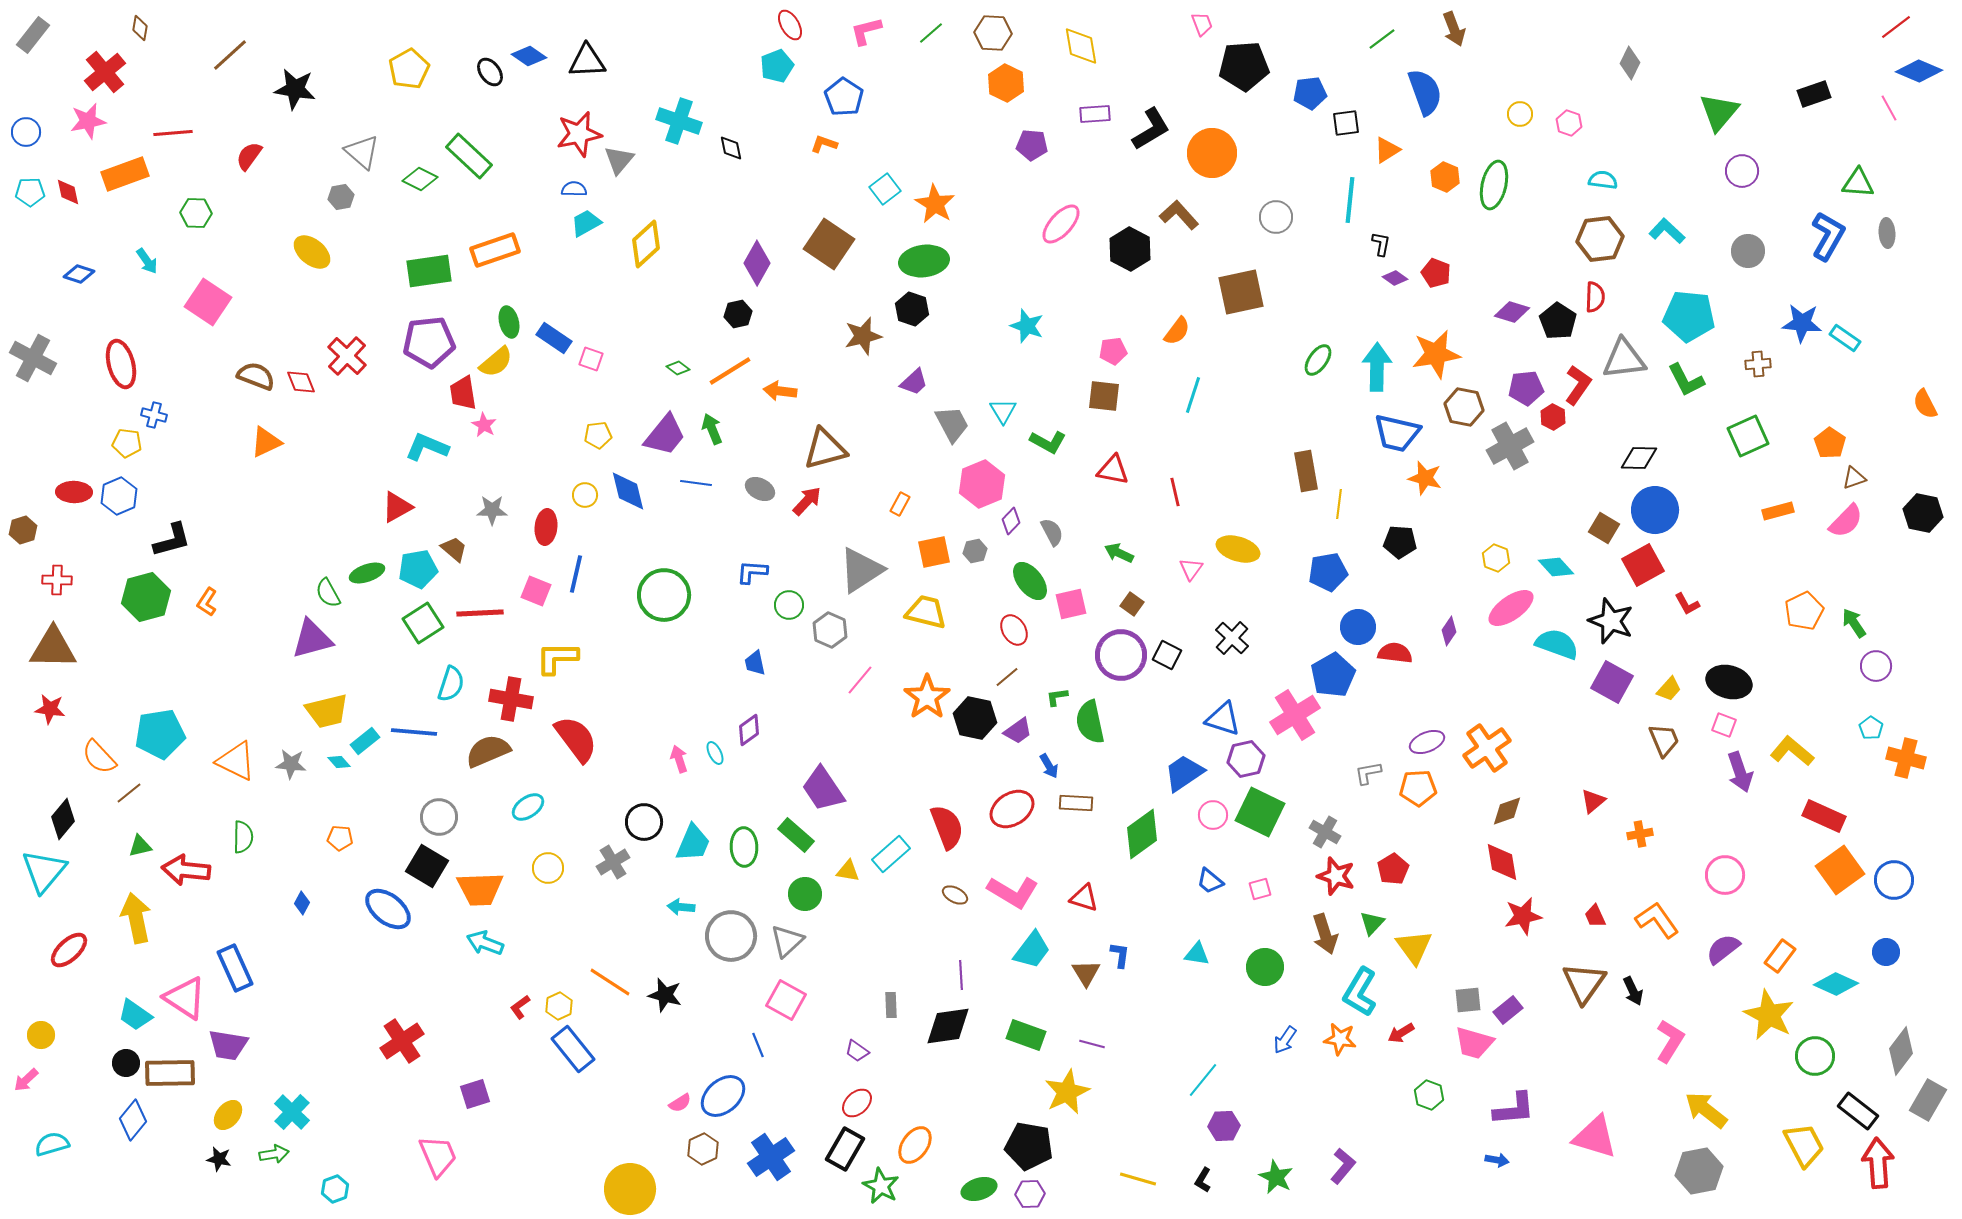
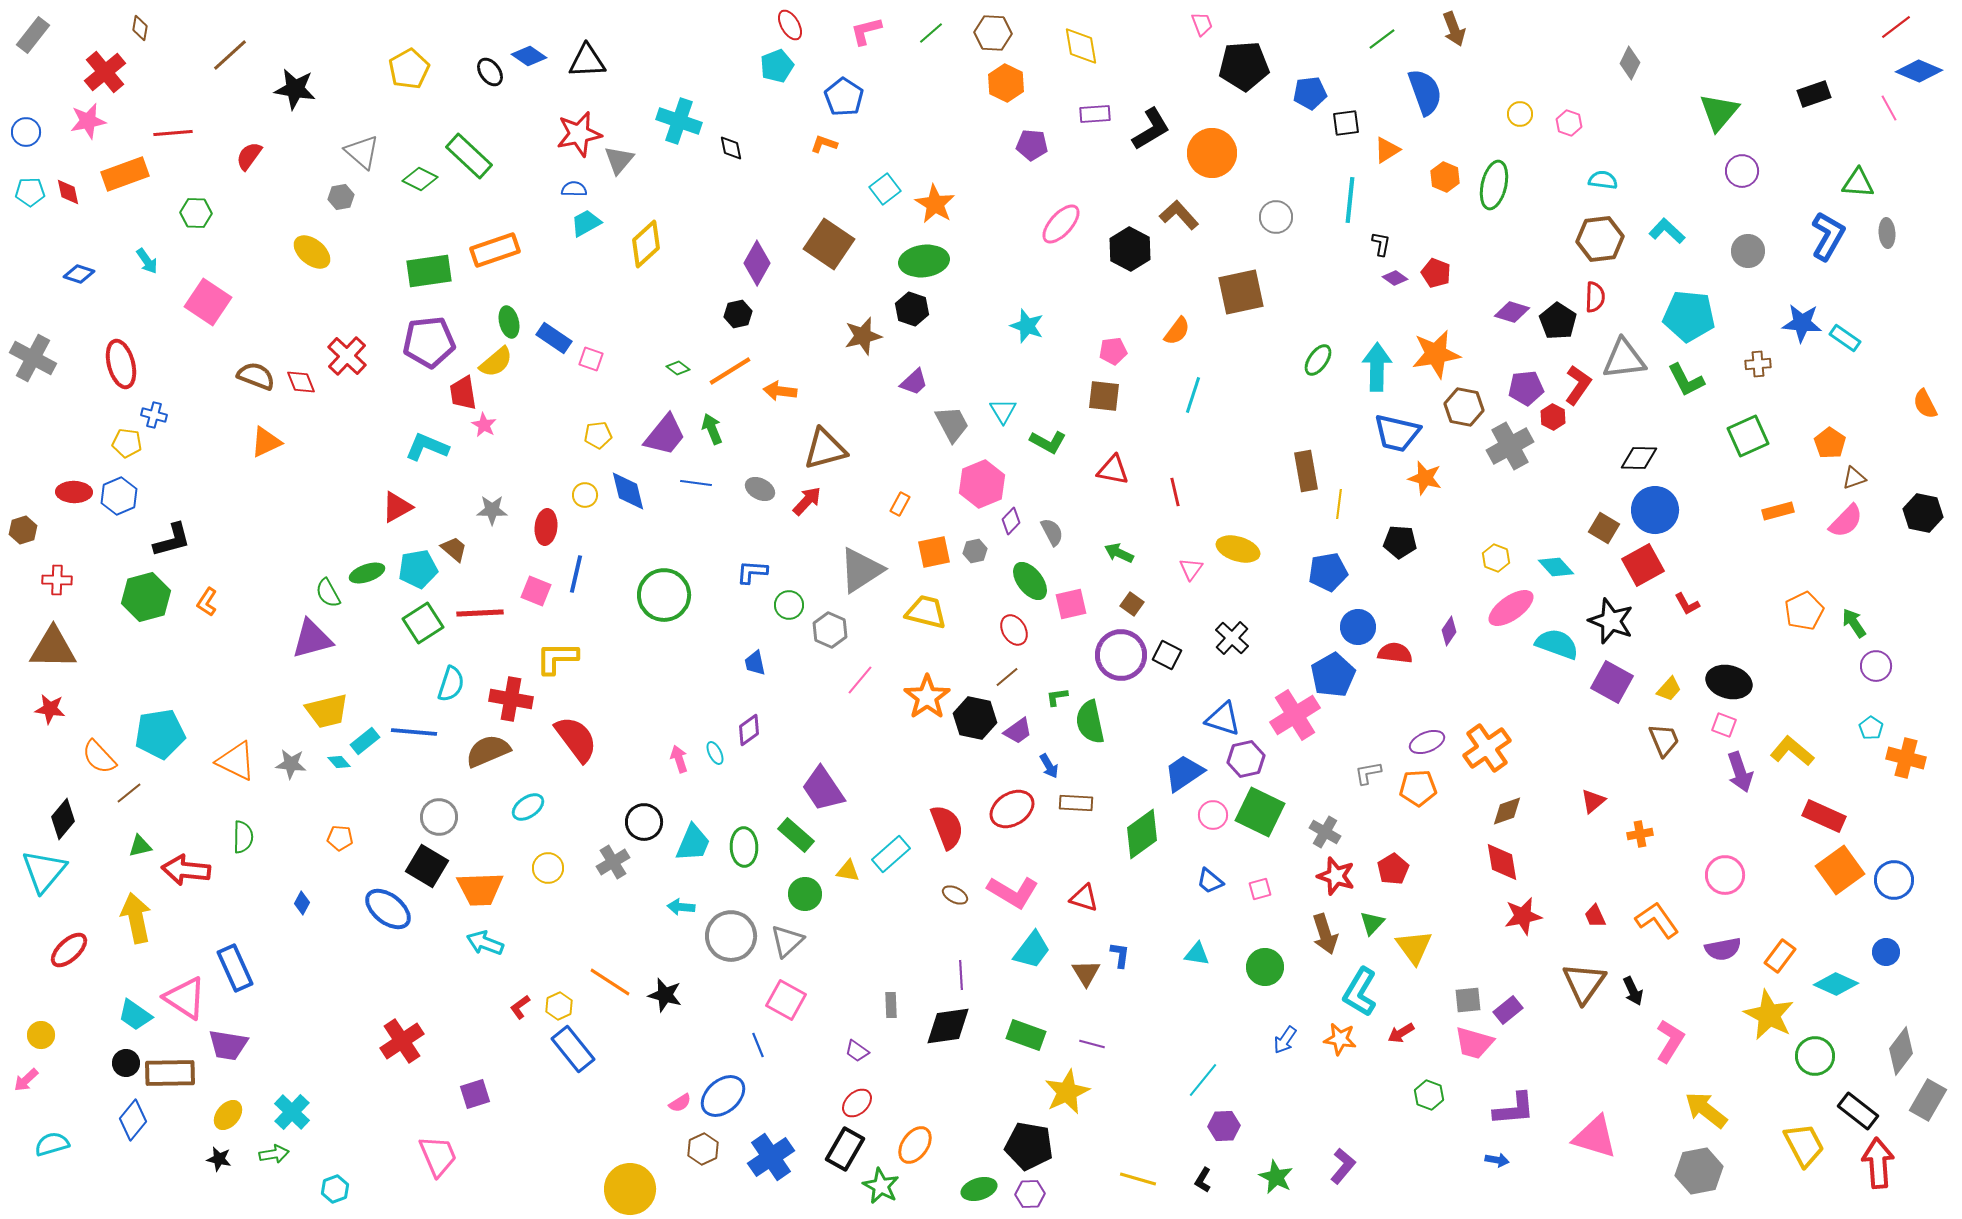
purple semicircle at (1723, 949): rotated 153 degrees counterclockwise
